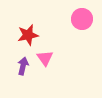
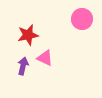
pink triangle: rotated 30 degrees counterclockwise
